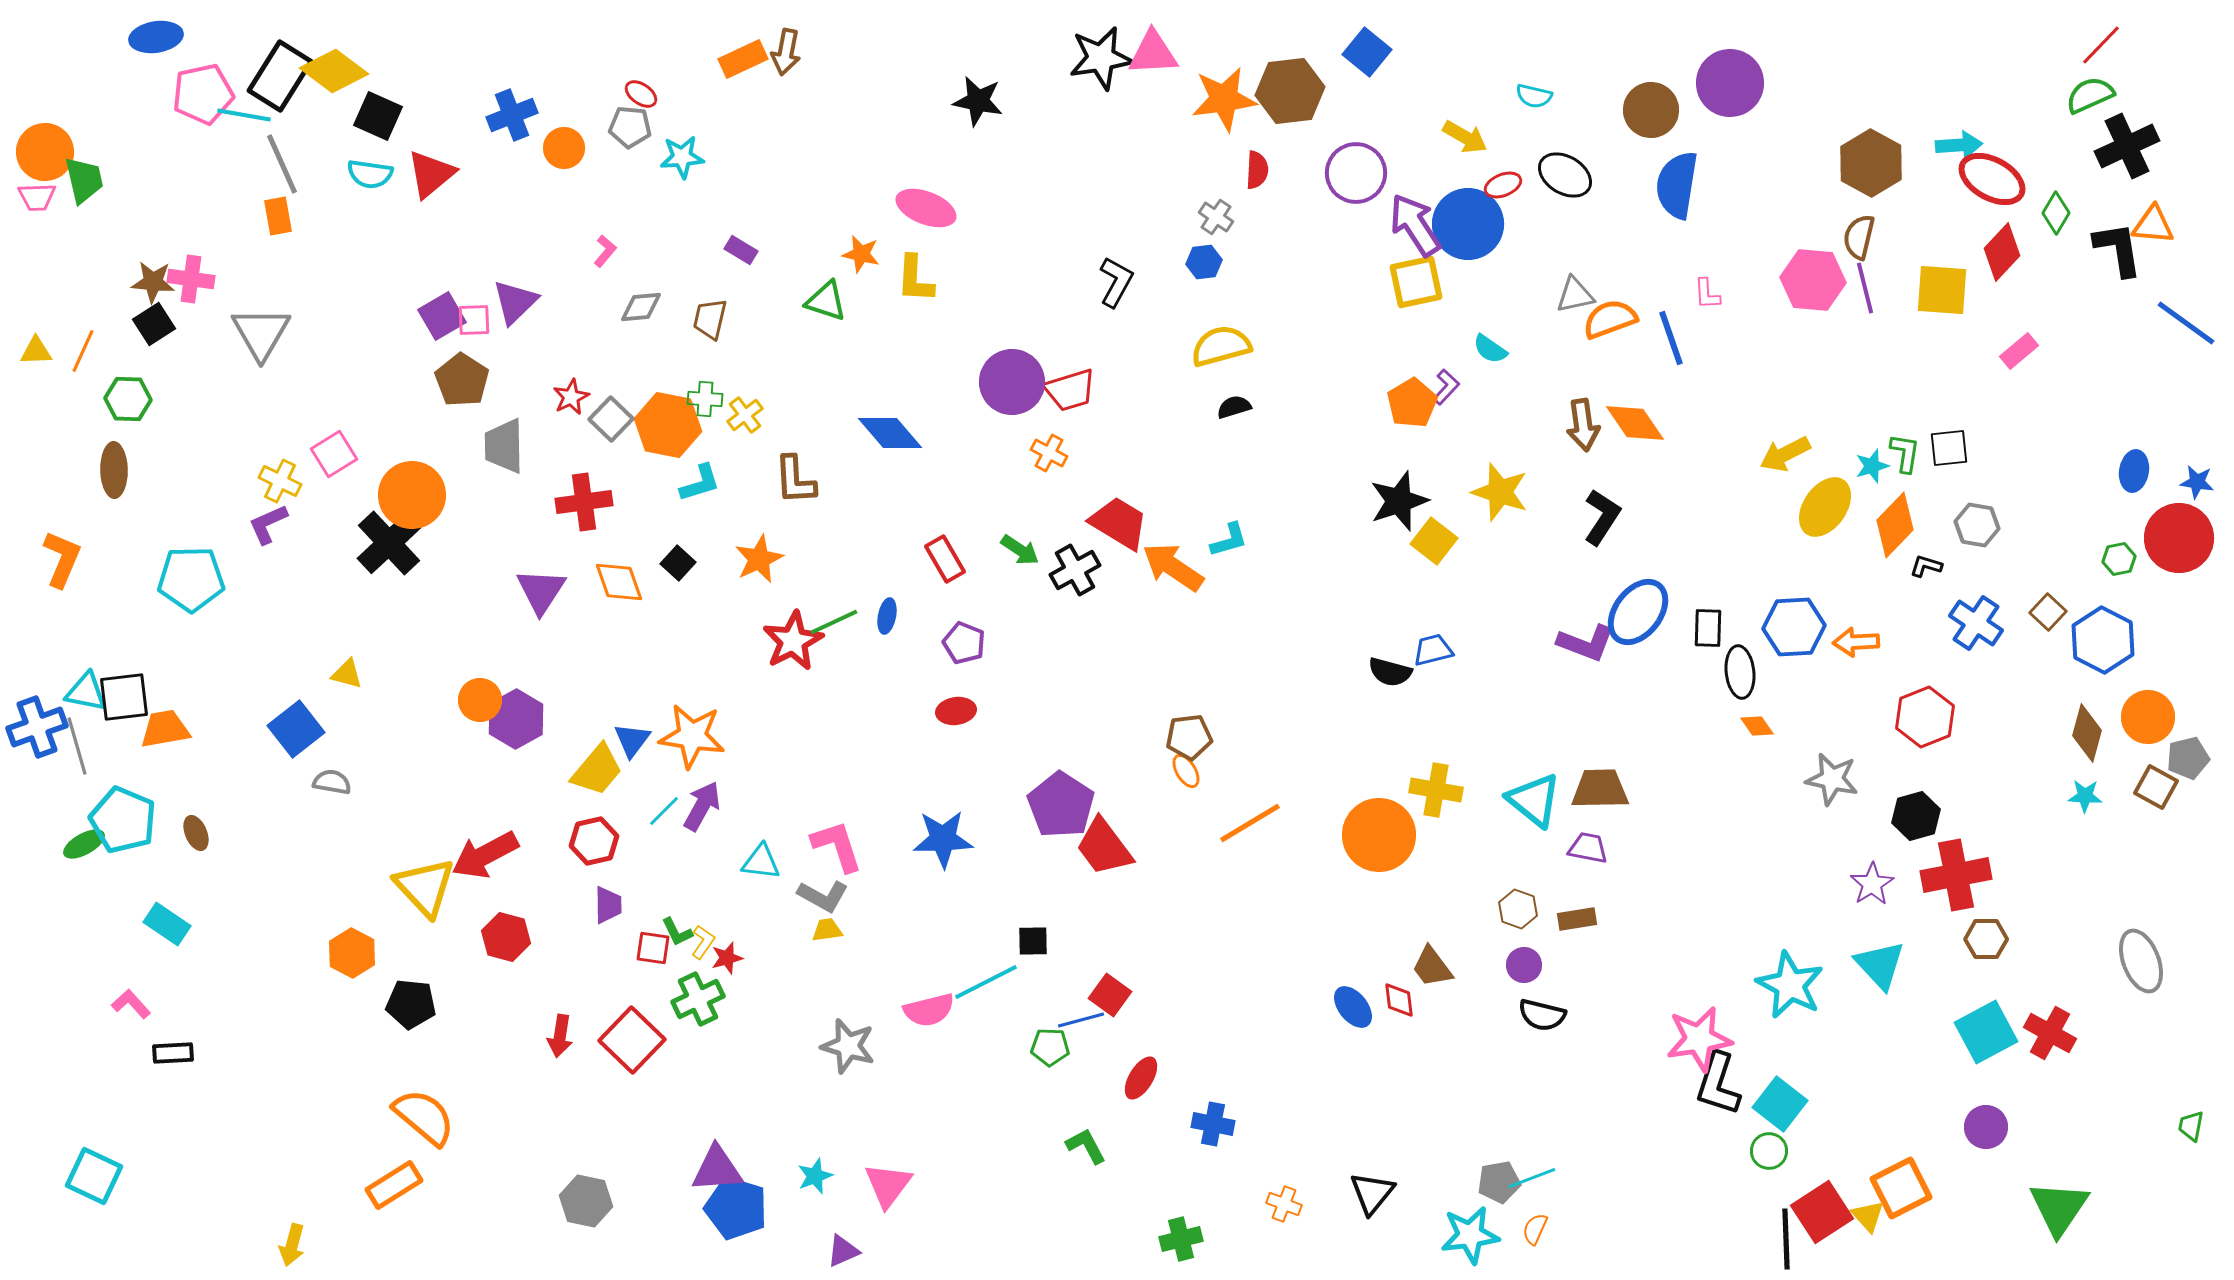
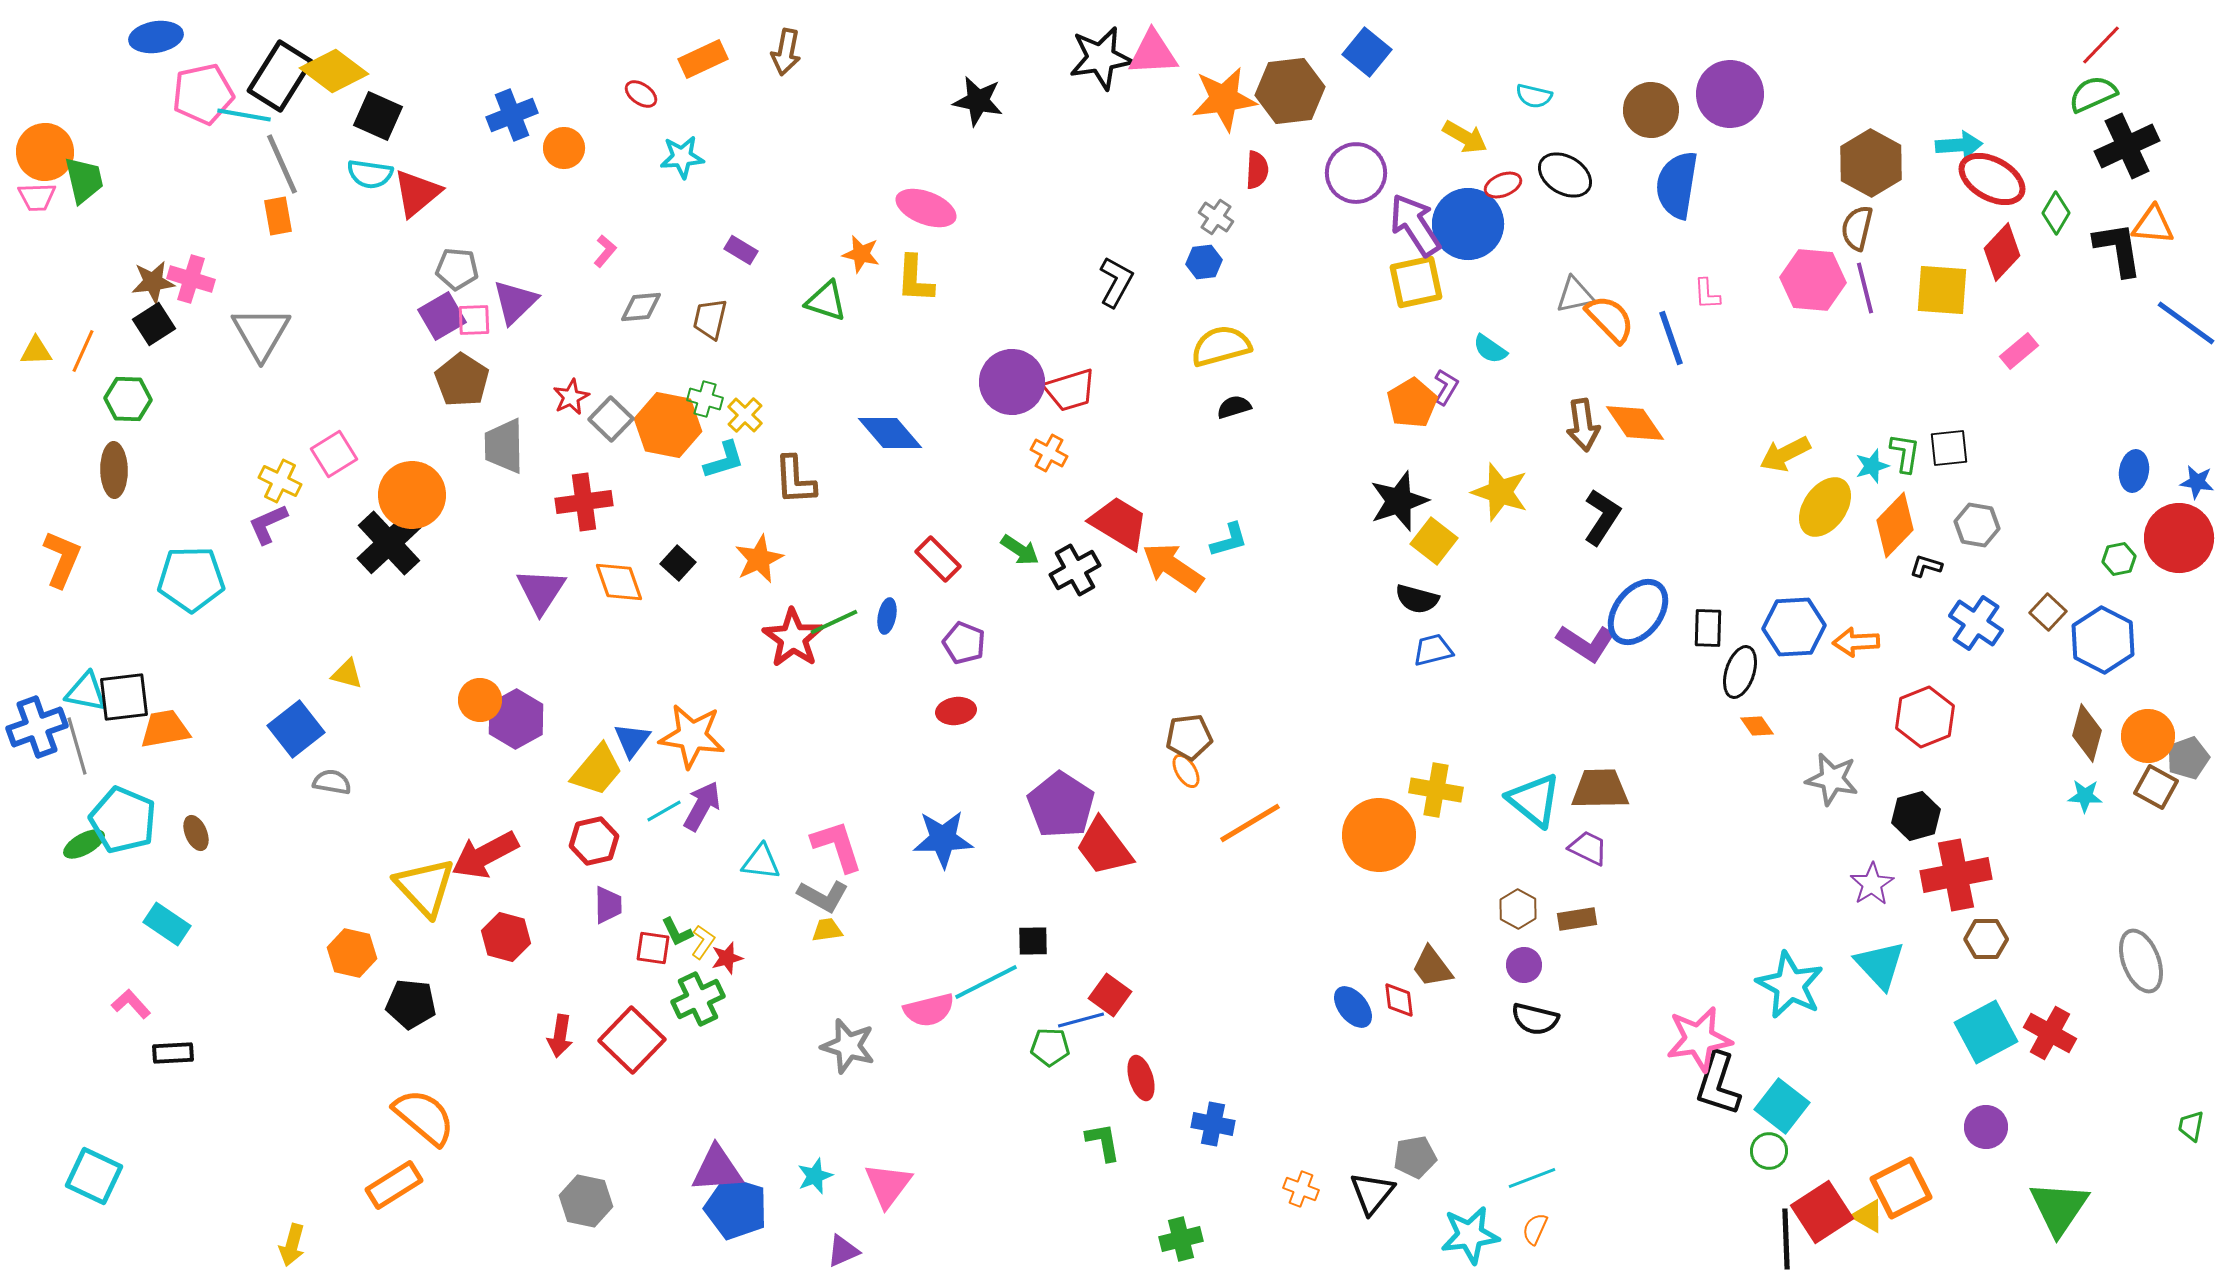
orange rectangle at (743, 59): moved 40 px left
purple circle at (1730, 83): moved 11 px down
green semicircle at (2090, 95): moved 3 px right, 1 px up
gray pentagon at (630, 127): moved 173 px left, 142 px down
red triangle at (431, 174): moved 14 px left, 19 px down
brown semicircle at (1859, 237): moved 2 px left, 9 px up
pink cross at (191, 279): rotated 9 degrees clockwise
brown star at (153, 282): rotated 12 degrees counterclockwise
orange semicircle at (1610, 319): rotated 66 degrees clockwise
purple L-shape at (1446, 387): rotated 12 degrees counterclockwise
green cross at (705, 399): rotated 12 degrees clockwise
yellow cross at (745, 415): rotated 9 degrees counterclockwise
cyan L-shape at (700, 483): moved 24 px right, 23 px up
red rectangle at (945, 559): moved 7 px left; rotated 15 degrees counterclockwise
red star at (793, 641): moved 3 px up; rotated 10 degrees counterclockwise
purple L-shape at (1586, 643): rotated 12 degrees clockwise
black semicircle at (1390, 672): moved 27 px right, 73 px up
black ellipse at (1740, 672): rotated 24 degrees clockwise
orange circle at (2148, 717): moved 19 px down
gray pentagon at (2188, 758): rotated 6 degrees counterclockwise
cyan line at (664, 811): rotated 15 degrees clockwise
purple trapezoid at (1588, 848): rotated 15 degrees clockwise
brown hexagon at (1518, 909): rotated 9 degrees clockwise
orange hexagon at (352, 953): rotated 15 degrees counterclockwise
black semicircle at (1542, 1015): moved 7 px left, 4 px down
red ellipse at (1141, 1078): rotated 48 degrees counterclockwise
cyan square at (1780, 1104): moved 2 px right, 2 px down
green L-shape at (1086, 1146): moved 17 px right, 4 px up; rotated 18 degrees clockwise
gray pentagon at (1499, 1182): moved 84 px left, 25 px up
orange cross at (1284, 1204): moved 17 px right, 15 px up
yellow triangle at (1868, 1216): rotated 18 degrees counterclockwise
